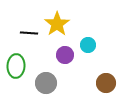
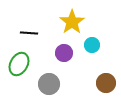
yellow star: moved 15 px right, 2 px up
cyan circle: moved 4 px right
purple circle: moved 1 px left, 2 px up
green ellipse: moved 3 px right, 2 px up; rotated 25 degrees clockwise
gray circle: moved 3 px right, 1 px down
